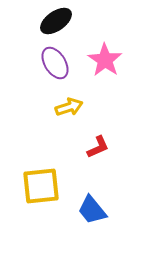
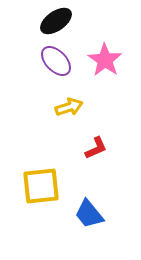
purple ellipse: moved 1 px right, 2 px up; rotated 12 degrees counterclockwise
red L-shape: moved 2 px left, 1 px down
blue trapezoid: moved 3 px left, 4 px down
